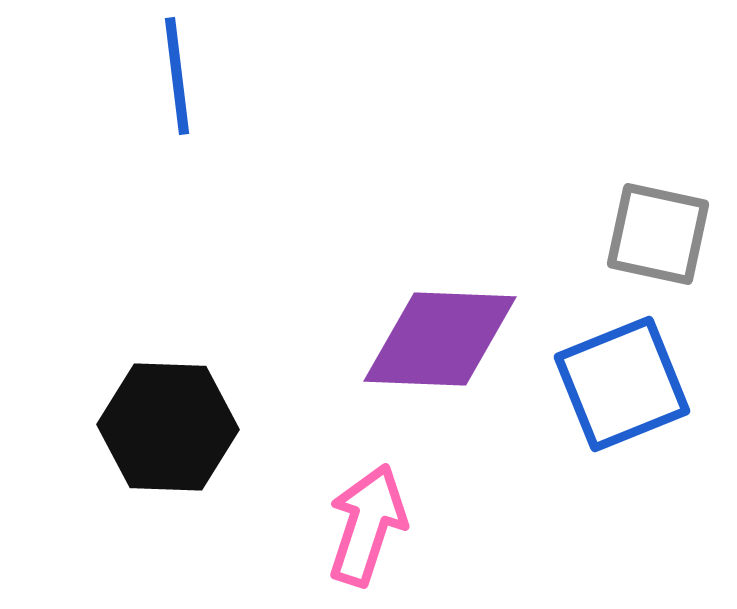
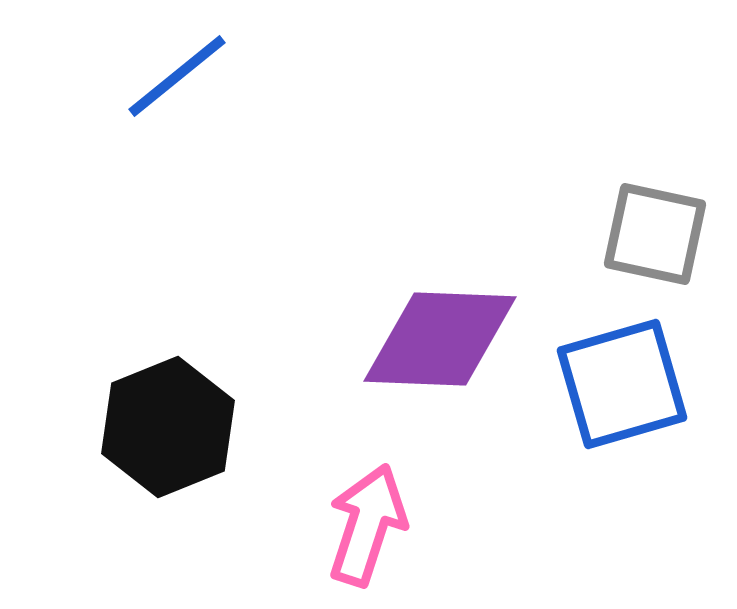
blue line: rotated 58 degrees clockwise
gray square: moved 3 px left
blue square: rotated 6 degrees clockwise
black hexagon: rotated 24 degrees counterclockwise
